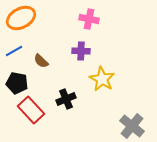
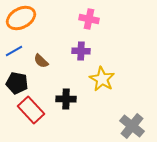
black cross: rotated 24 degrees clockwise
